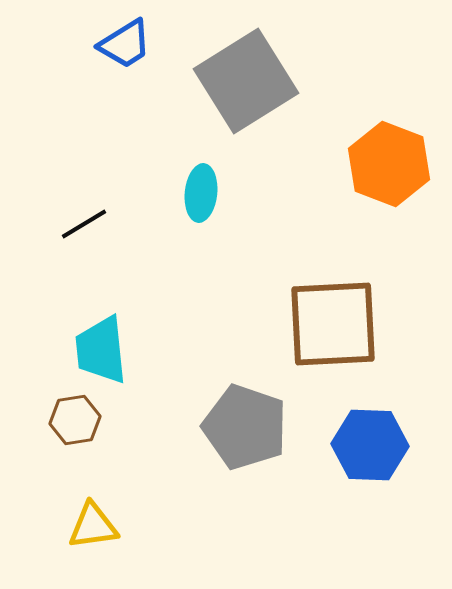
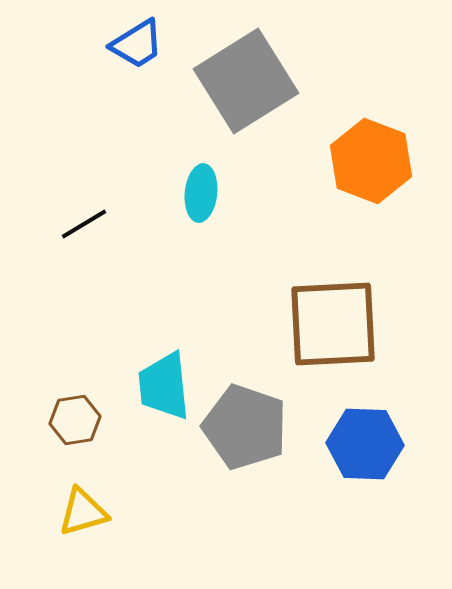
blue trapezoid: moved 12 px right
orange hexagon: moved 18 px left, 3 px up
cyan trapezoid: moved 63 px right, 36 px down
blue hexagon: moved 5 px left, 1 px up
yellow triangle: moved 10 px left, 14 px up; rotated 8 degrees counterclockwise
